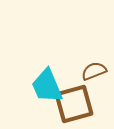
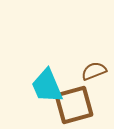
brown square: moved 1 px down
